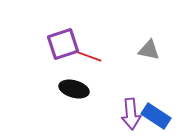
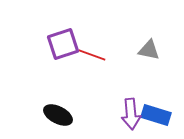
red line: moved 4 px right, 1 px up
black ellipse: moved 16 px left, 26 px down; rotated 12 degrees clockwise
blue rectangle: moved 1 px up; rotated 16 degrees counterclockwise
